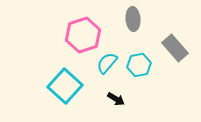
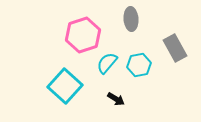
gray ellipse: moved 2 px left
gray rectangle: rotated 12 degrees clockwise
